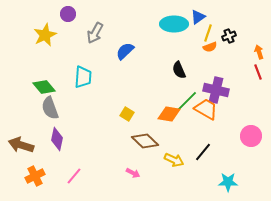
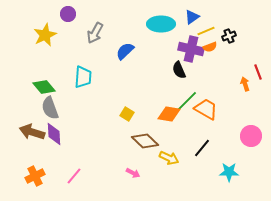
blue triangle: moved 6 px left
cyan ellipse: moved 13 px left
yellow line: moved 2 px left, 2 px up; rotated 48 degrees clockwise
orange arrow: moved 14 px left, 32 px down
purple cross: moved 25 px left, 41 px up
purple diamond: moved 3 px left, 5 px up; rotated 15 degrees counterclockwise
brown arrow: moved 11 px right, 13 px up
black line: moved 1 px left, 4 px up
yellow arrow: moved 5 px left, 2 px up
cyan star: moved 1 px right, 10 px up
